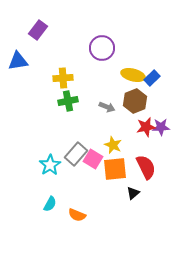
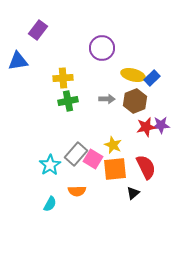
gray arrow: moved 8 px up; rotated 21 degrees counterclockwise
purple star: moved 2 px up
orange semicircle: moved 24 px up; rotated 24 degrees counterclockwise
